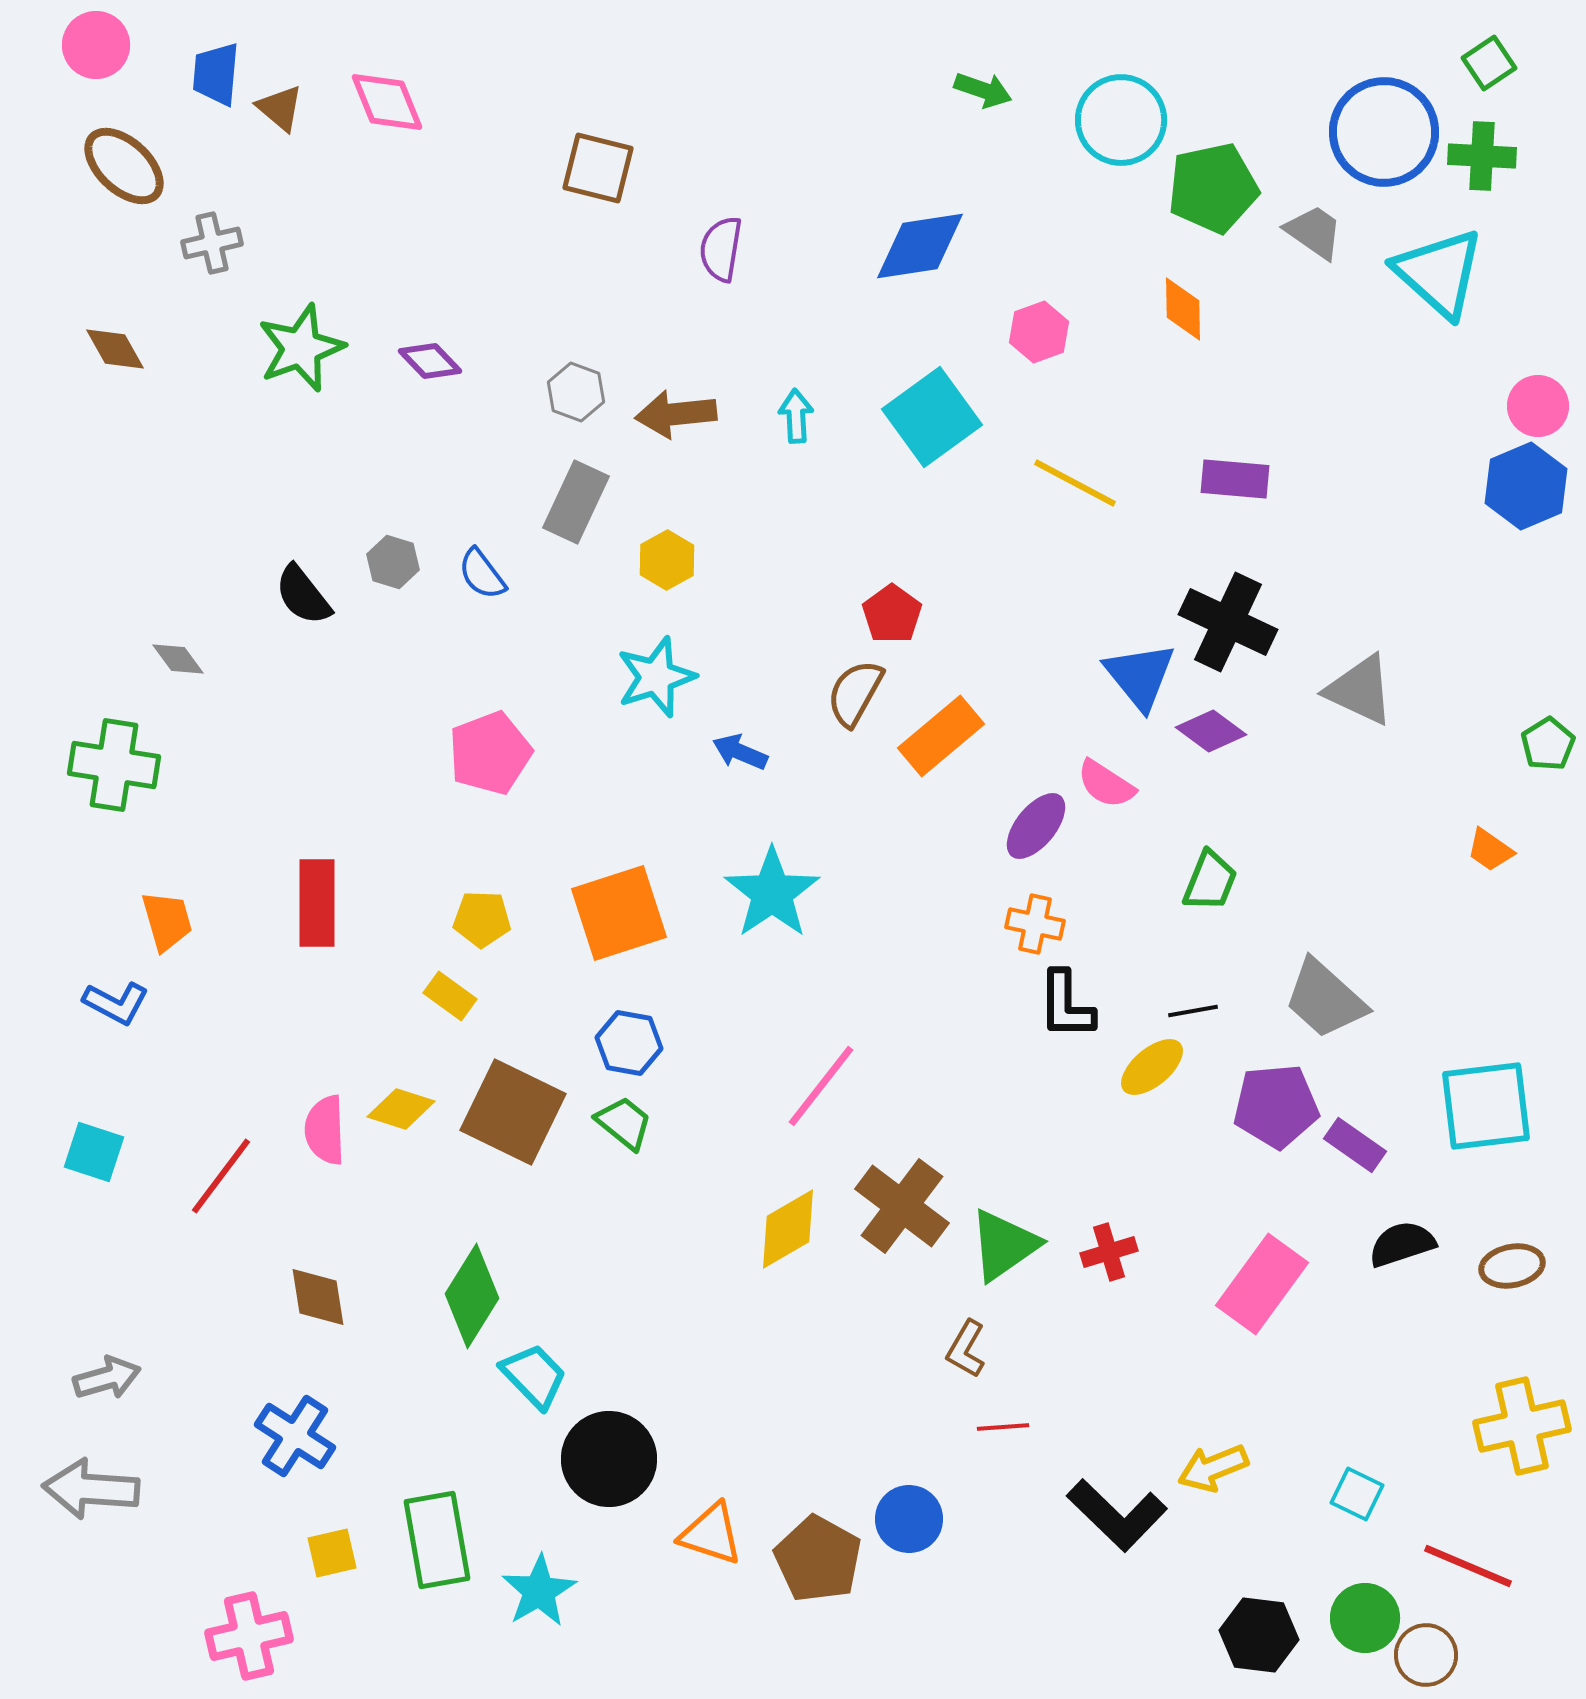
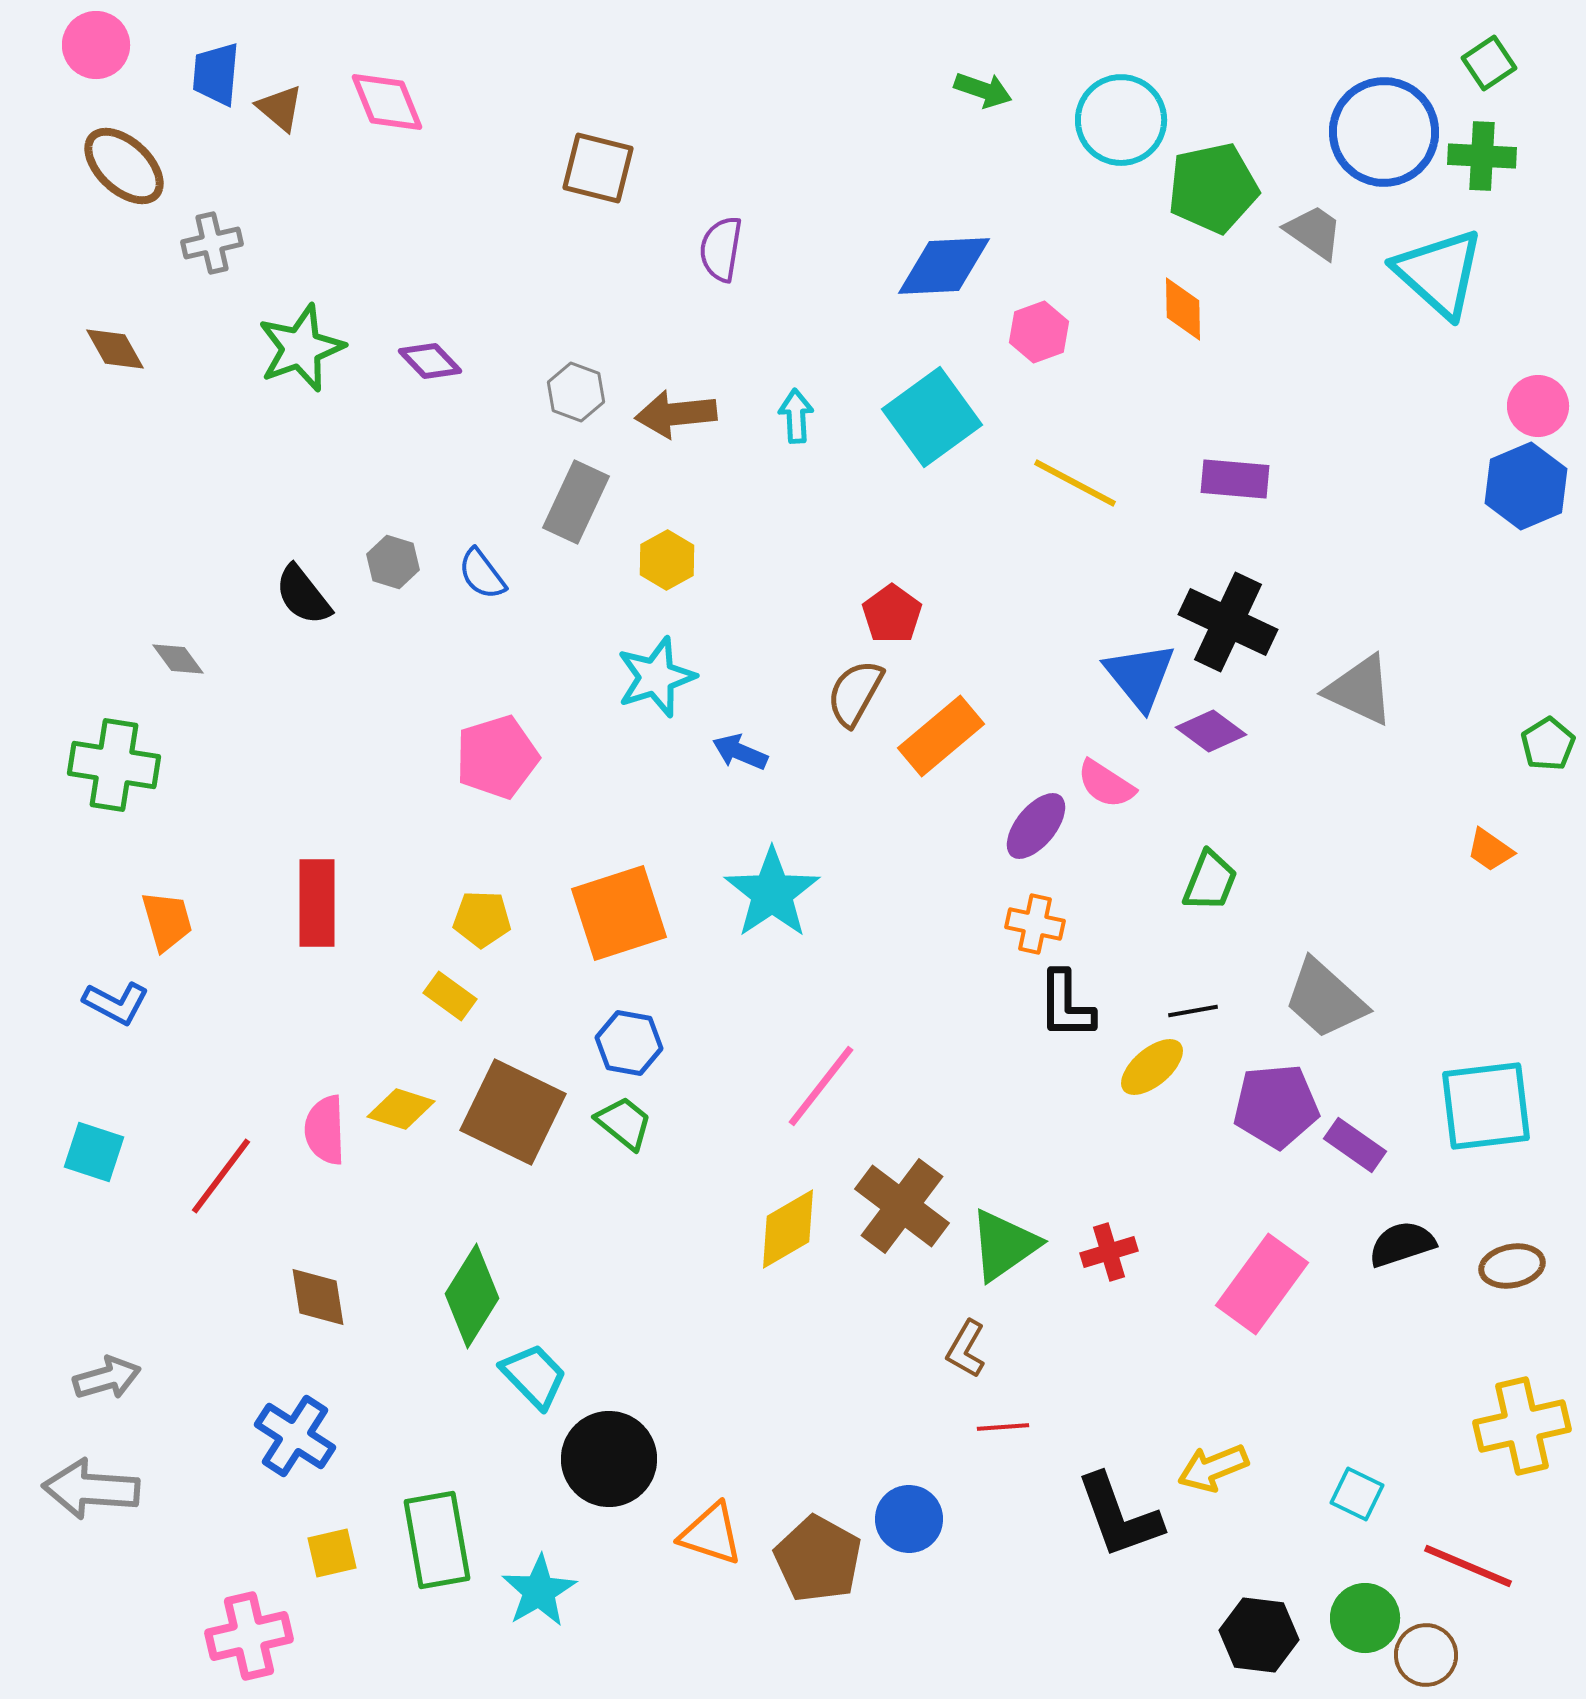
blue diamond at (920, 246): moved 24 px right, 20 px down; rotated 6 degrees clockwise
pink pentagon at (490, 753): moved 7 px right, 4 px down; rotated 4 degrees clockwise
black L-shape at (1117, 1515): moved 2 px right, 1 px down; rotated 26 degrees clockwise
